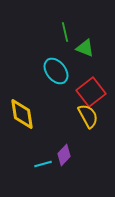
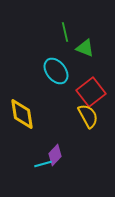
purple diamond: moved 9 px left
